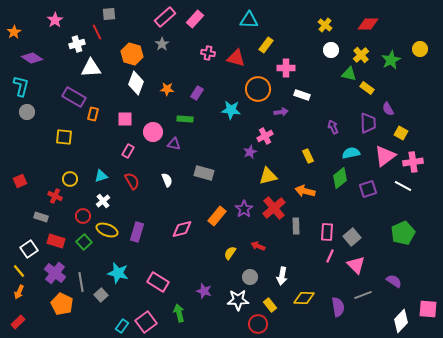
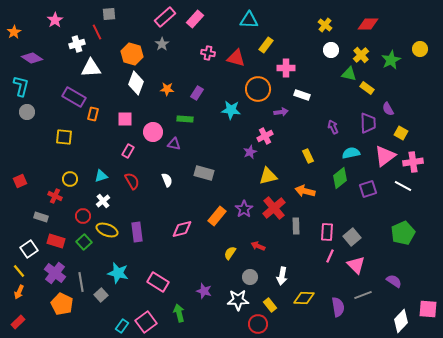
purple rectangle at (137, 232): rotated 24 degrees counterclockwise
